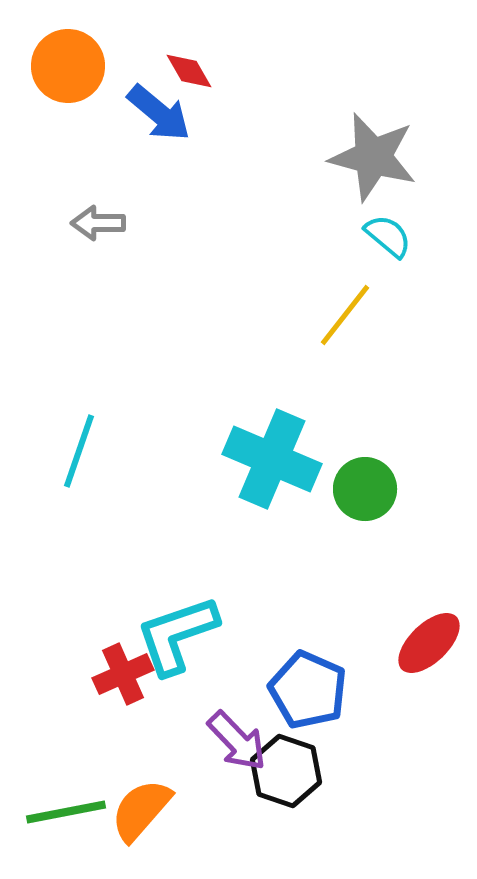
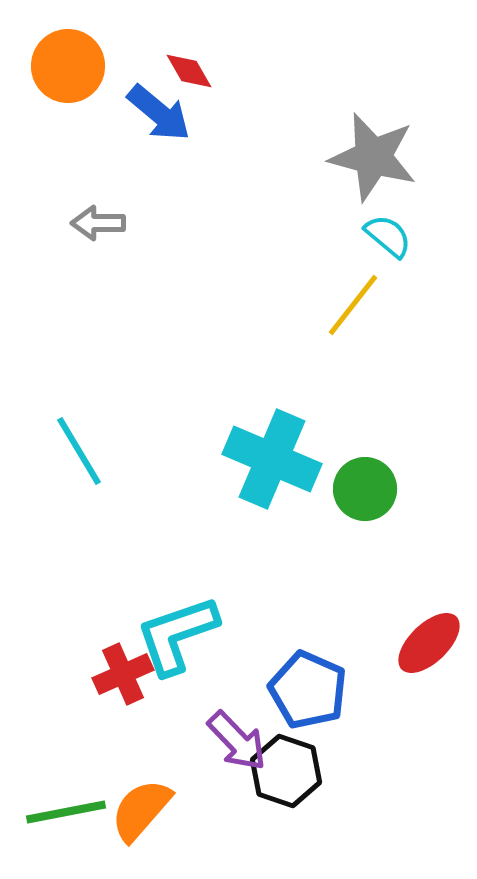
yellow line: moved 8 px right, 10 px up
cyan line: rotated 50 degrees counterclockwise
